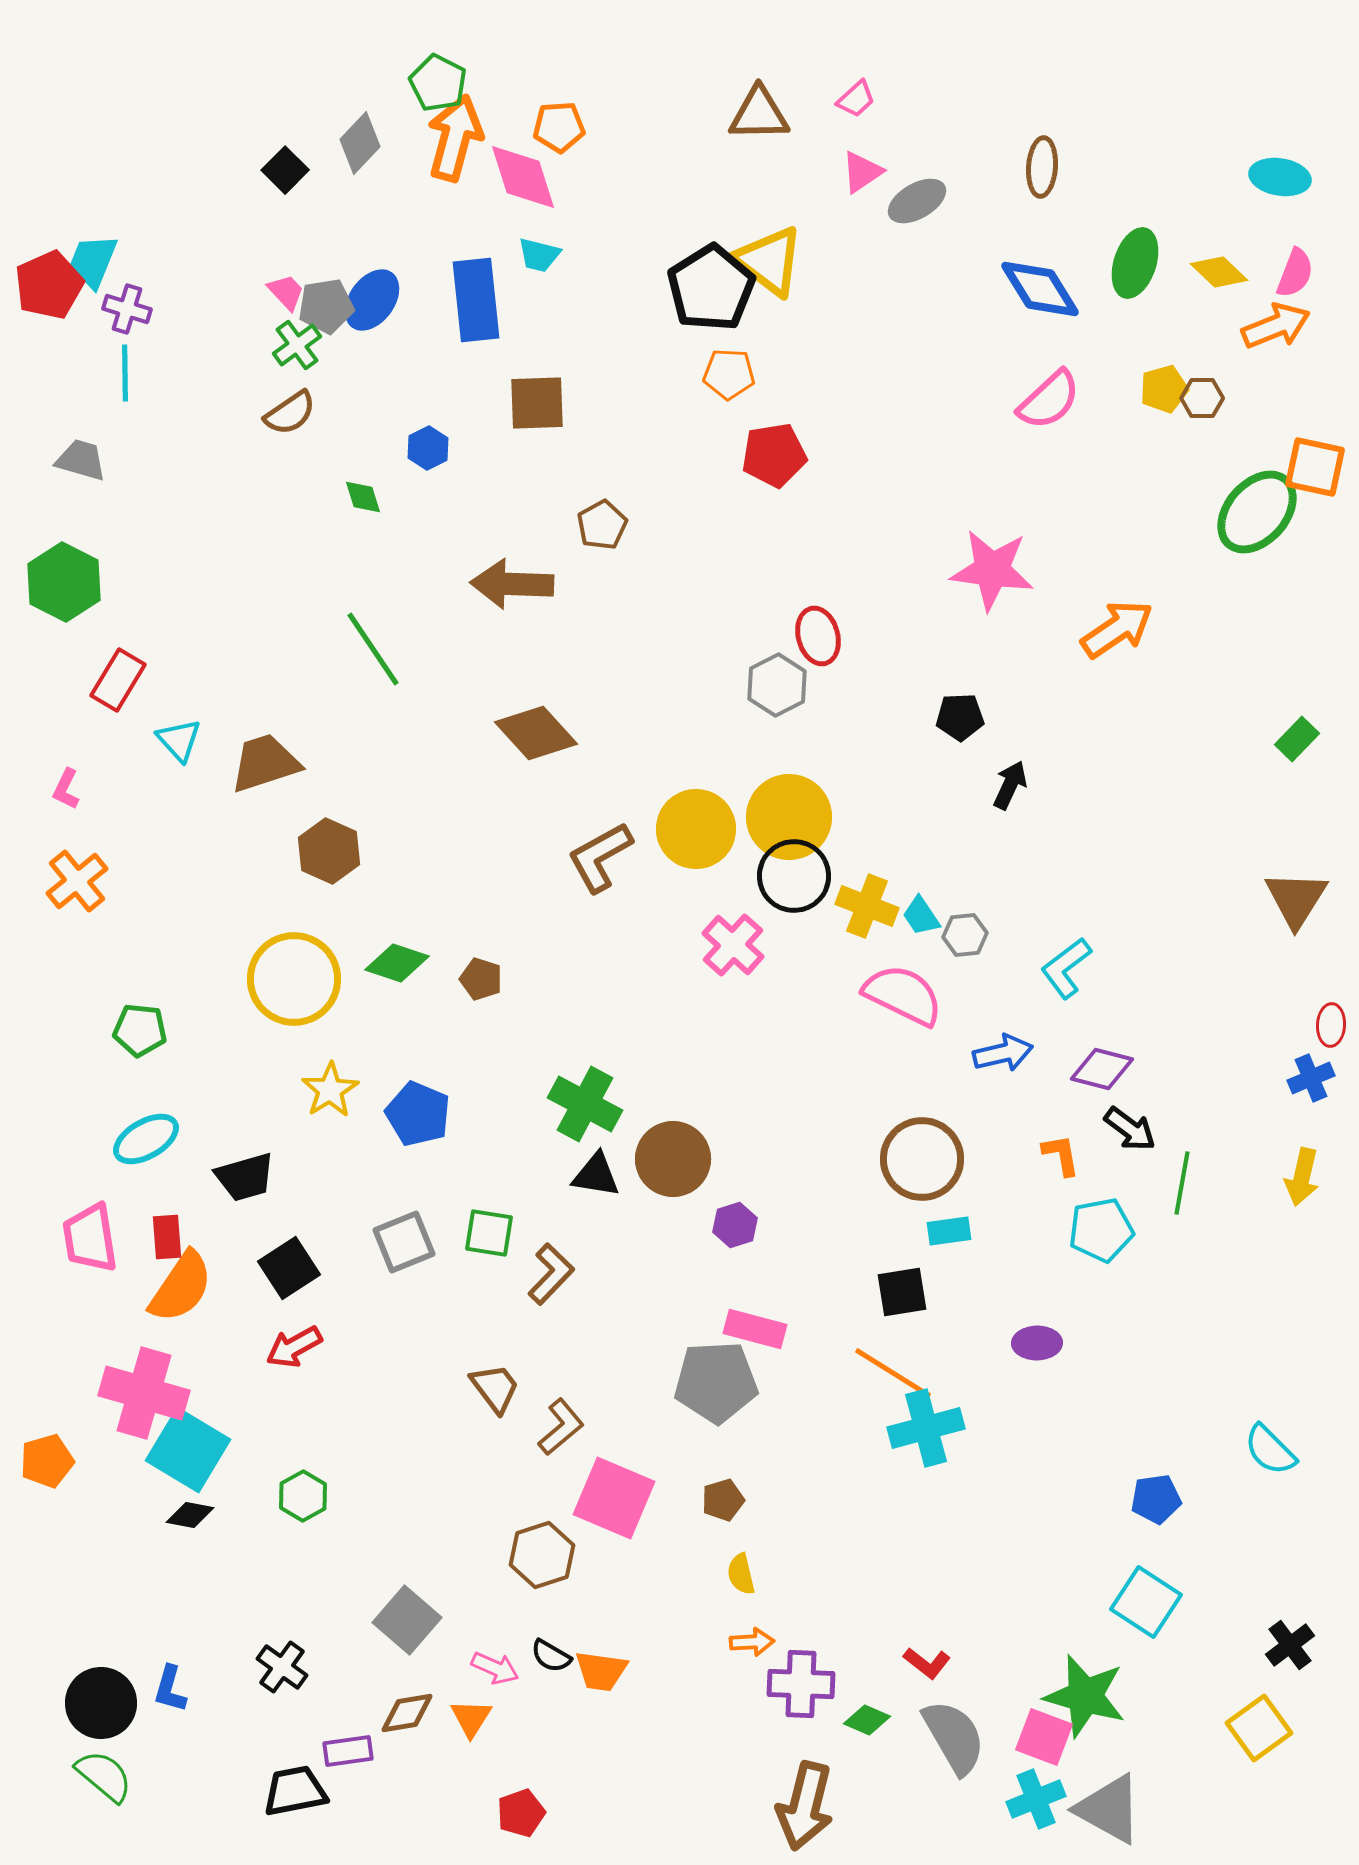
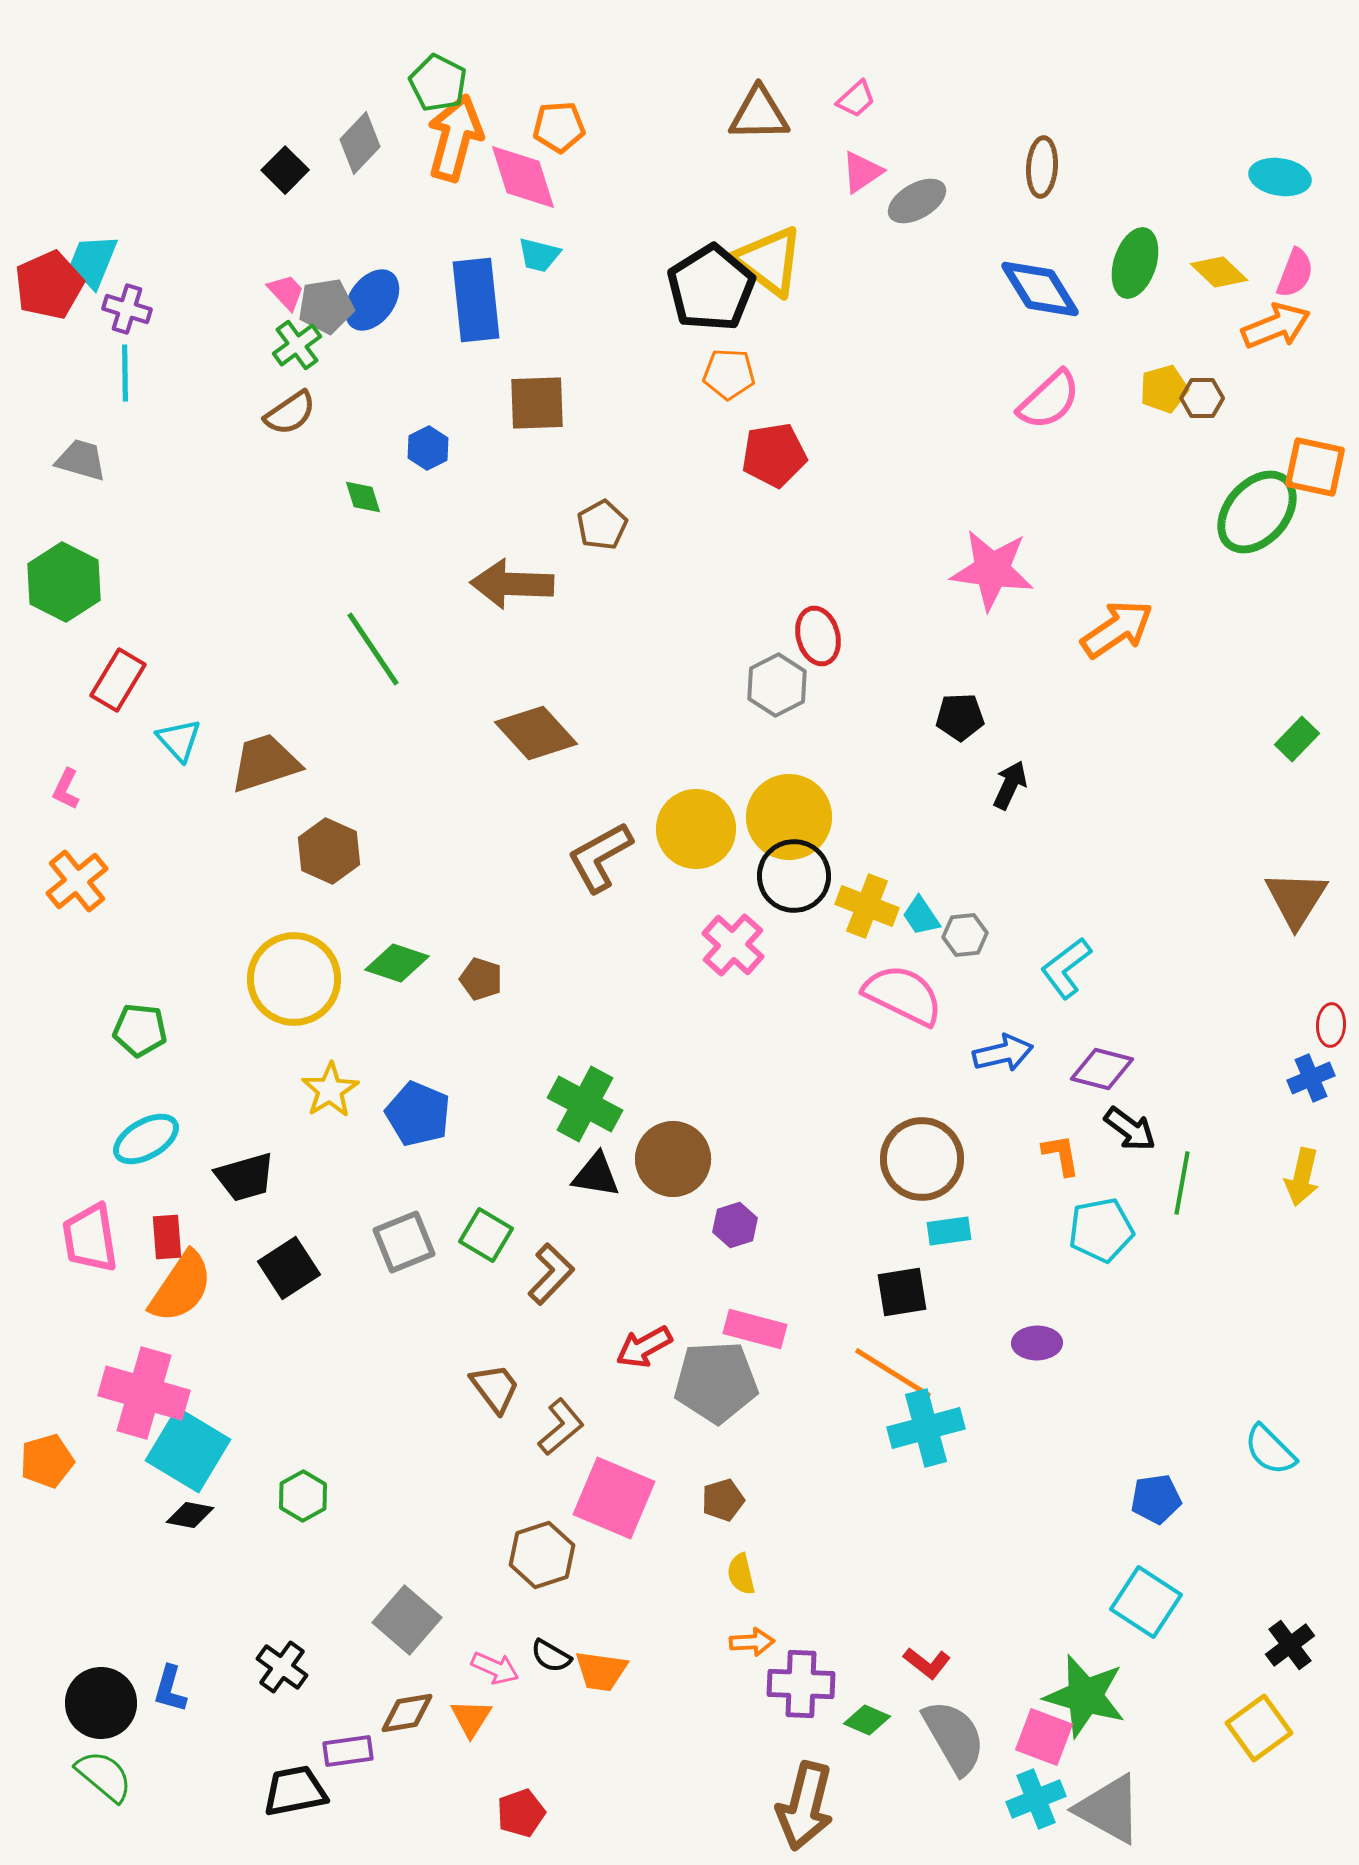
green square at (489, 1233): moved 3 px left, 2 px down; rotated 22 degrees clockwise
red arrow at (294, 1347): moved 350 px right
